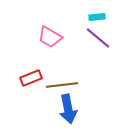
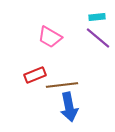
red rectangle: moved 4 px right, 3 px up
blue arrow: moved 1 px right, 2 px up
